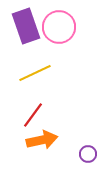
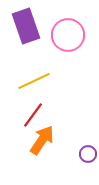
pink circle: moved 9 px right, 8 px down
yellow line: moved 1 px left, 8 px down
orange arrow: rotated 44 degrees counterclockwise
